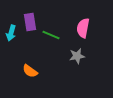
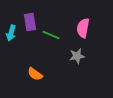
orange semicircle: moved 5 px right, 3 px down
